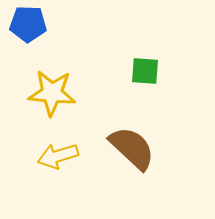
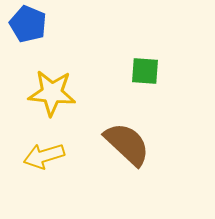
blue pentagon: rotated 21 degrees clockwise
brown semicircle: moved 5 px left, 4 px up
yellow arrow: moved 14 px left
